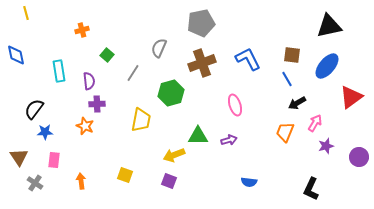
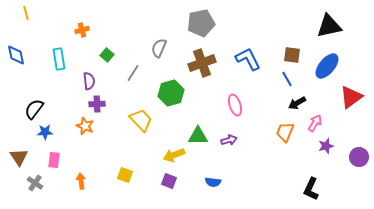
cyan rectangle: moved 12 px up
yellow trapezoid: rotated 55 degrees counterclockwise
blue semicircle: moved 36 px left
